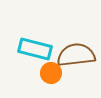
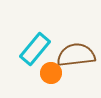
cyan rectangle: rotated 64 degrees counterclockwise
